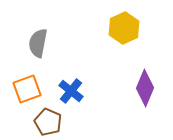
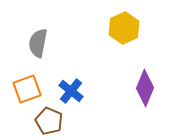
brown pentagon: moved 1 px right, 1 px up
